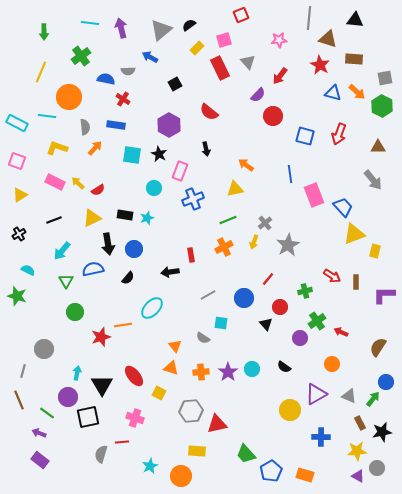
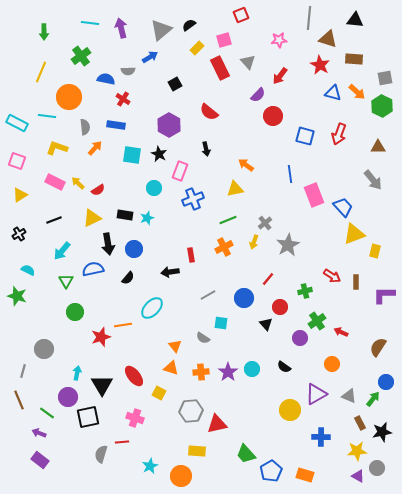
blue arrow at (150, 57): rotated 119 degrees clockwise
